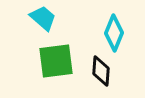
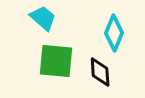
green square: rotated 12 degrees clockwise
black diamond: moved 1 px left, 1 px down; rotated 8 degrees counterclockwise
